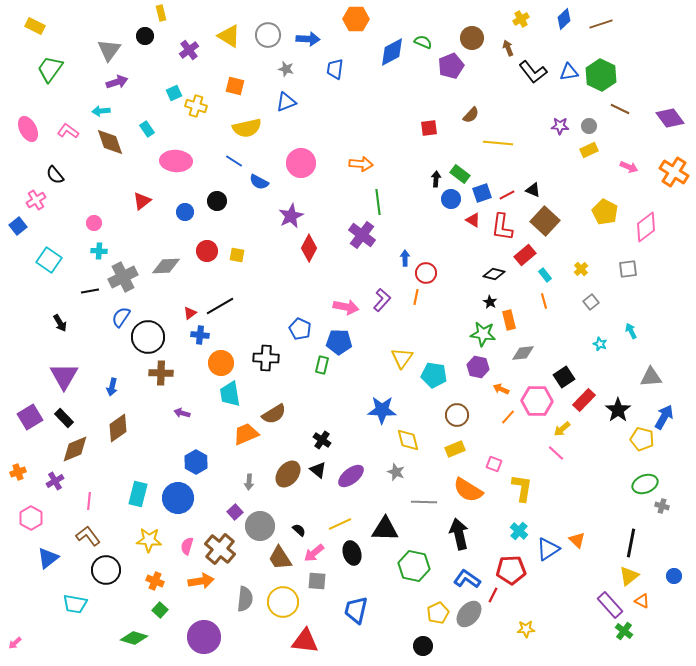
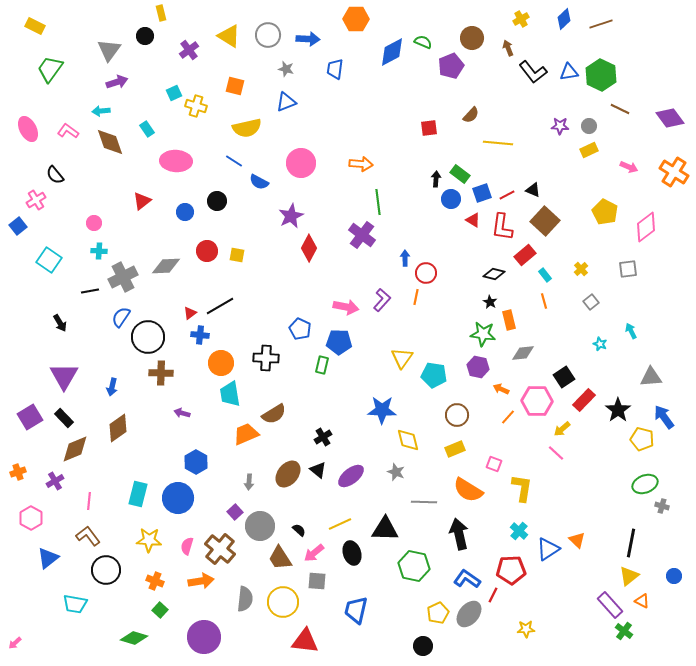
blue arrow at (664, 417): rotated 65 degrees counterclockwise
black cross at (322, 440): moved 1 px right, 3 px up; rotated 24 degrees clockwise
